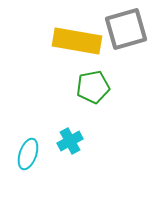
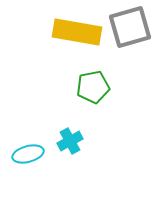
gray square: moved 4 px right, 2 px up
yellow rectangle: moved 9 px up
cyan ellipse: rotated 56 degrees clockwise
